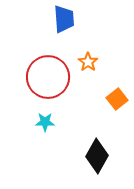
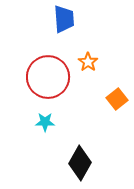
black diamond: moved 17 px left, 7 px down
